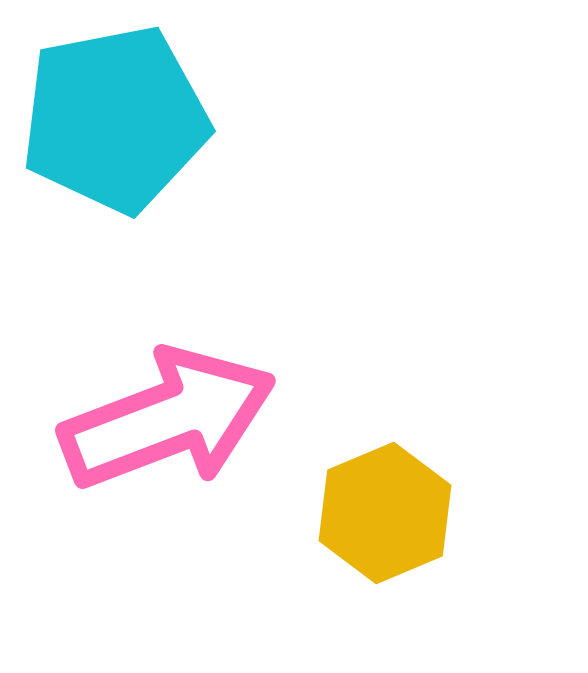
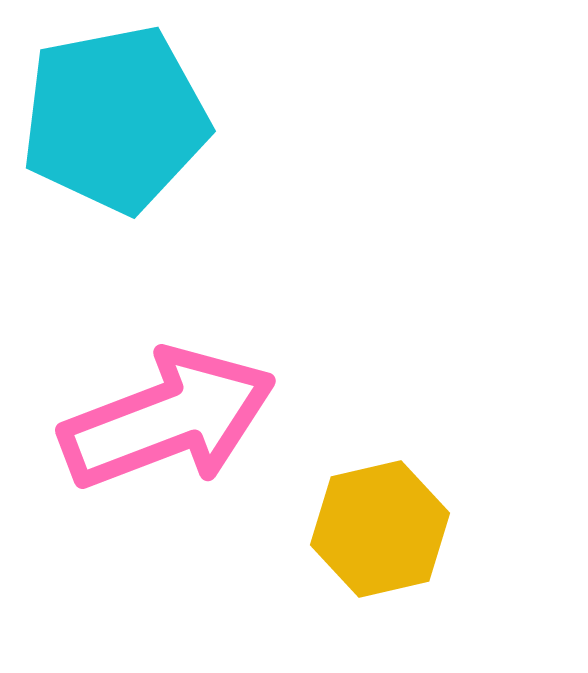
yellow hexagon: moved 5 px left, 16 px down; rotated 10 degrees clockwise
